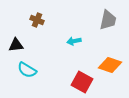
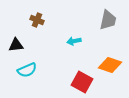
cyan semicircle: rotated 54 degrees counterclockwise
